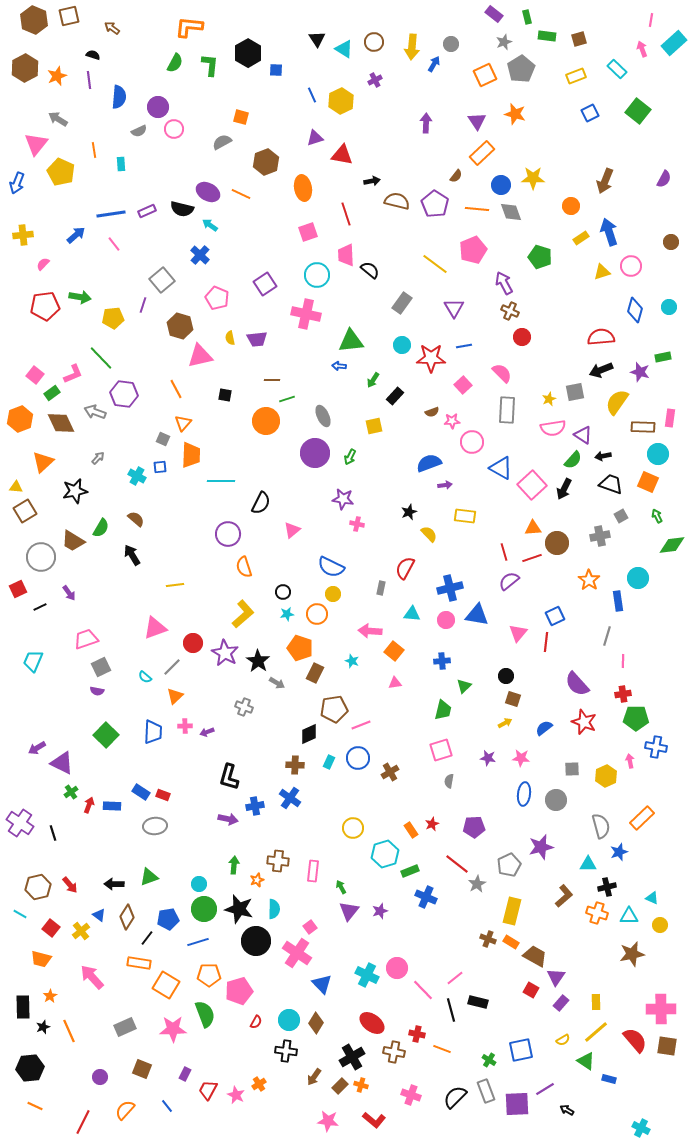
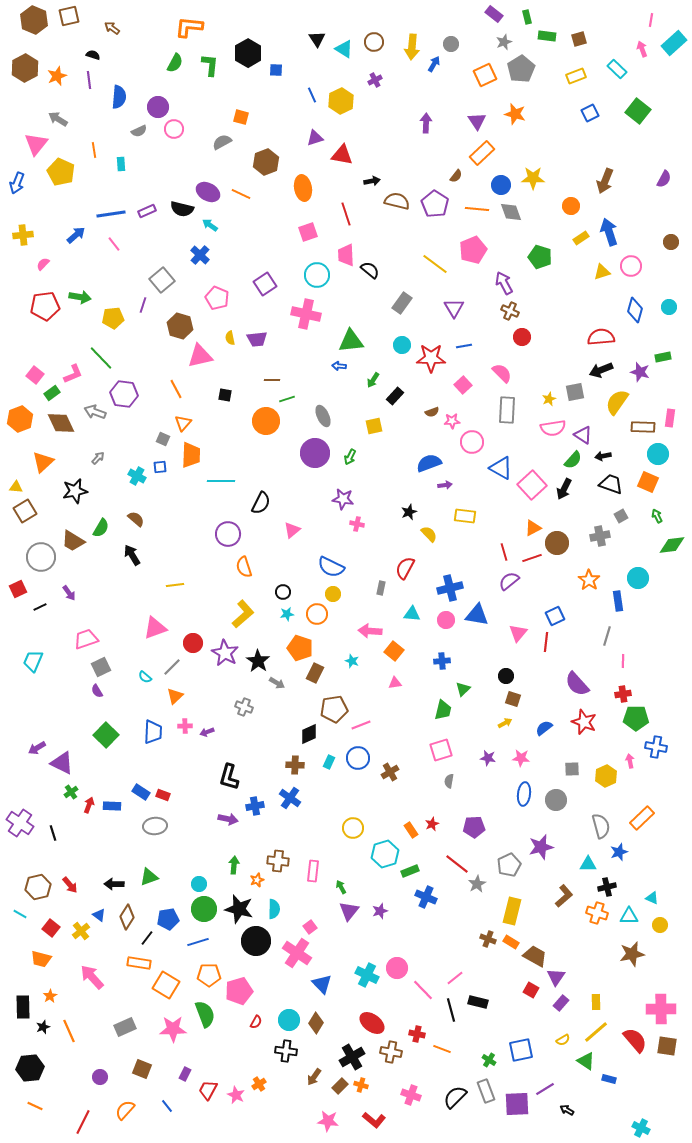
orange triangle at (533, 528): rotated 24 degrees counterclockwise
green triangle at (464, 686): moved 1 px left, 3 px down
purple semicircle at (97, 691): rotated 48 degrees clockwise
brown cross at (394, 1052): moved 3 px left
